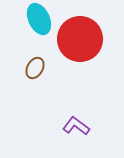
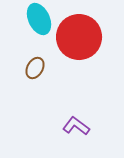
red circle: moved 1 px left, 2 px up
